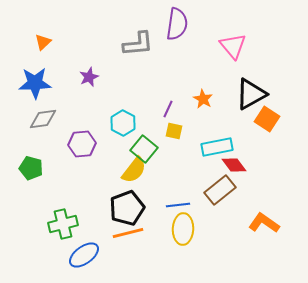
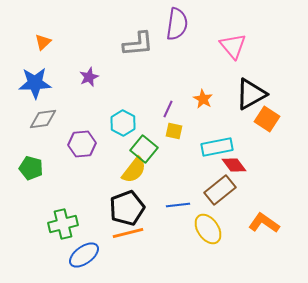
yellow ellipse: moved 25 px right; rotated 36 degrees counterclockwise
